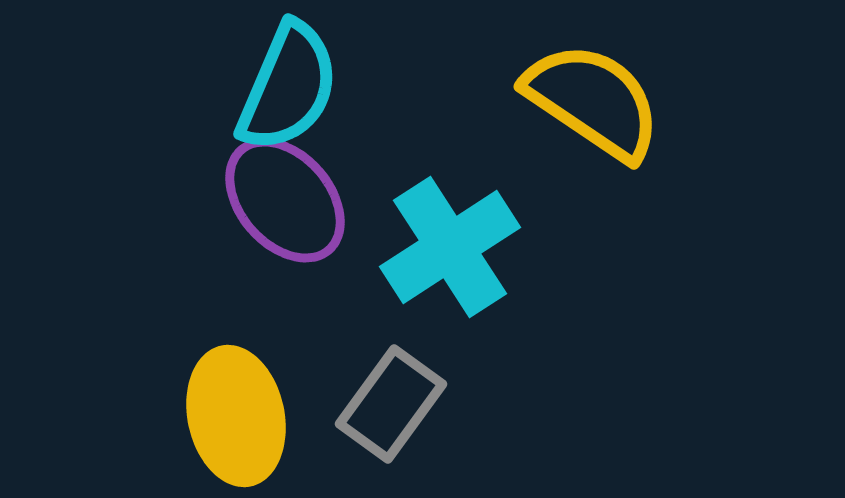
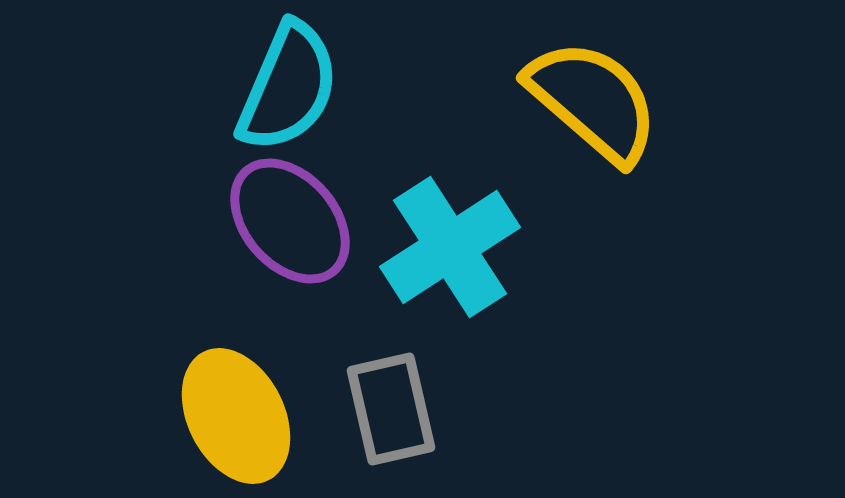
yellow semicircle: rotated 7 degrees clockwise
purple ellipse: moved 5 px right, 21 px down
gray rectangle: moved 5 px down; rotated 49 degrees counterclockwise
yellow ellipse: rotated 15 degrees counterclockwise
